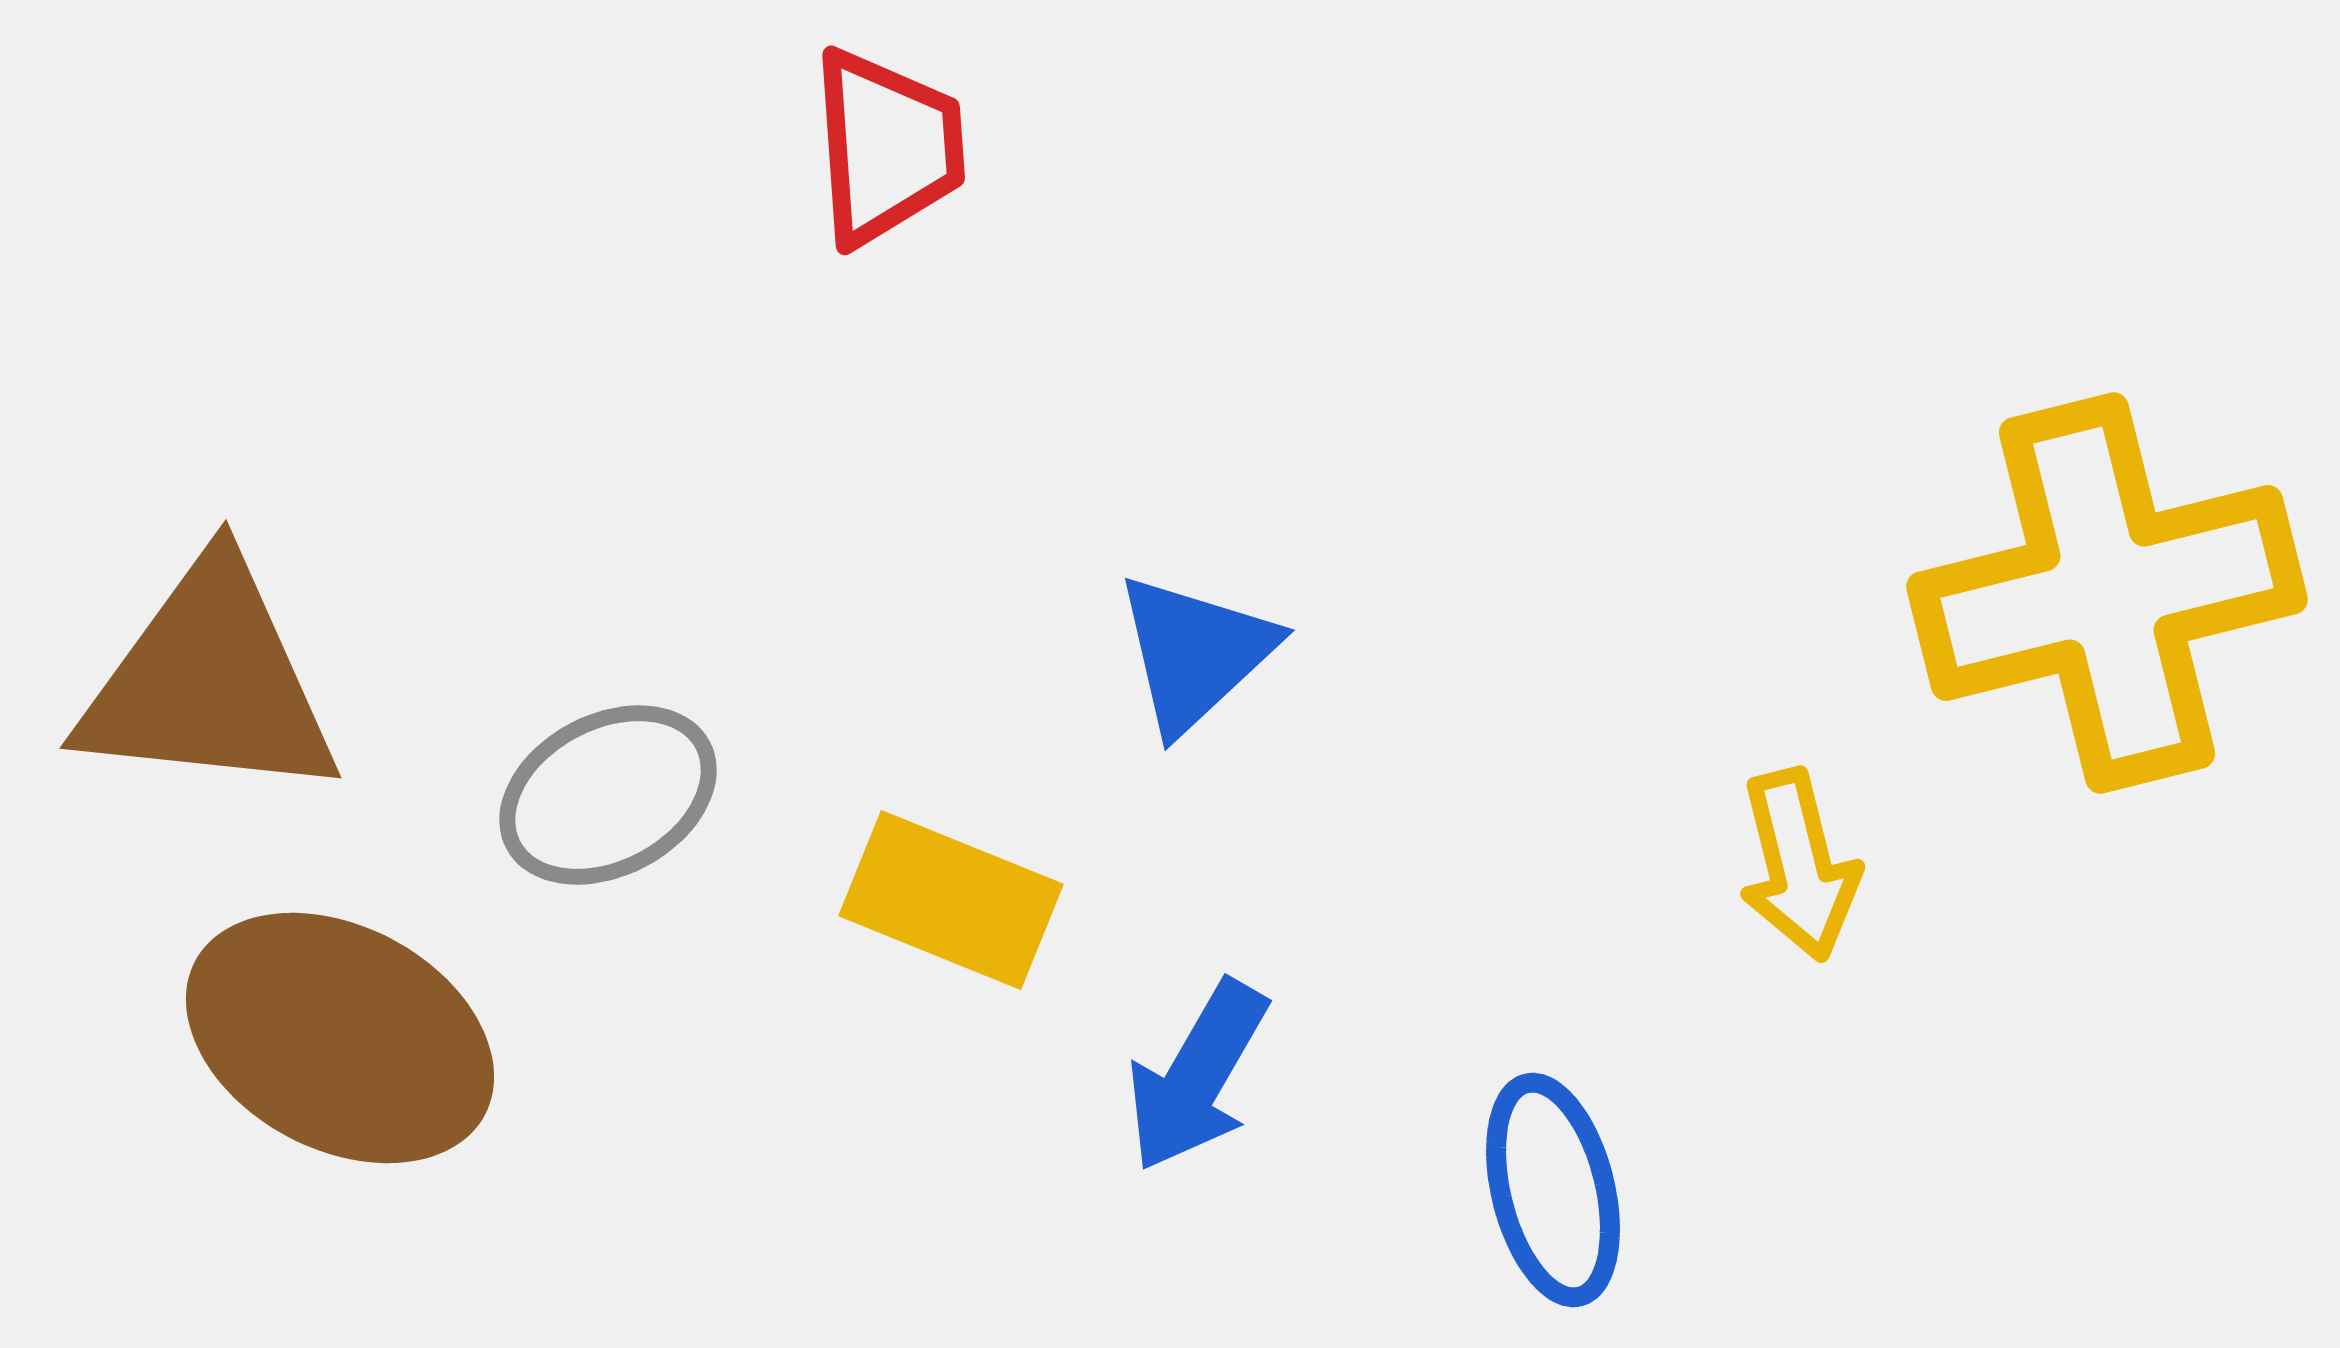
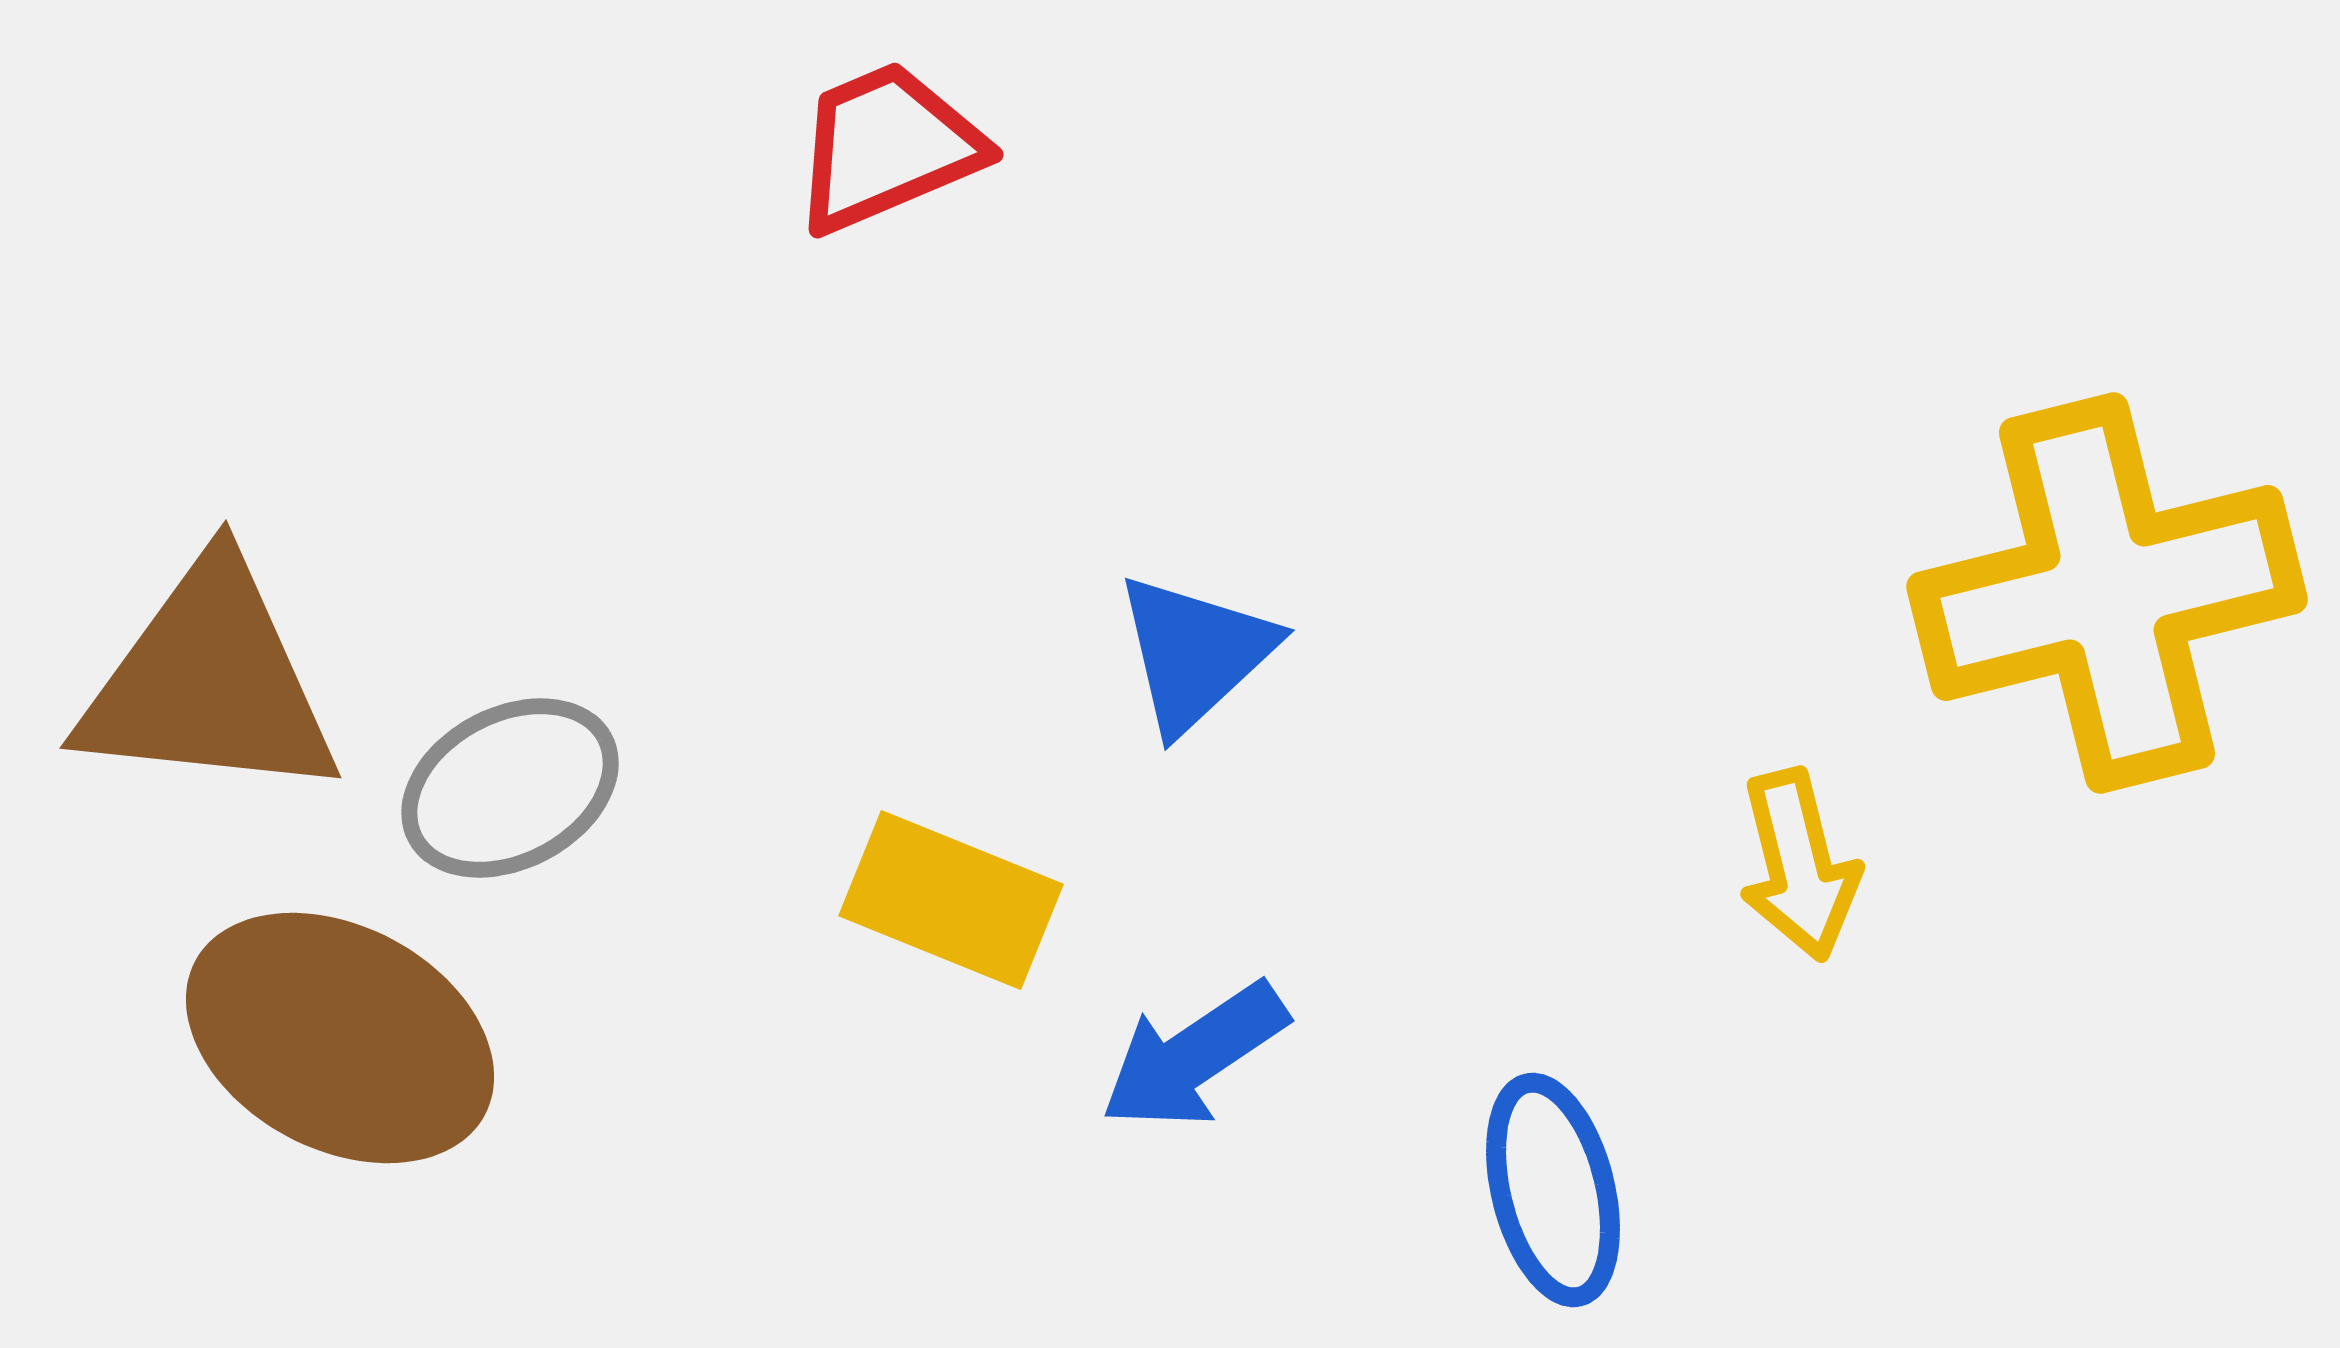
red trapezoid: rotated 109 degrees counterclockwise
gray ellipse: moved 98 px left, 7 px up
blue arrow: moved 3 px left, 20 px up; rotated 26 degrees clockwise
